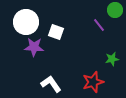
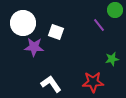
white circle: moved 3 px left, 1 px down
red star: rotated 15 degrees clockwise
